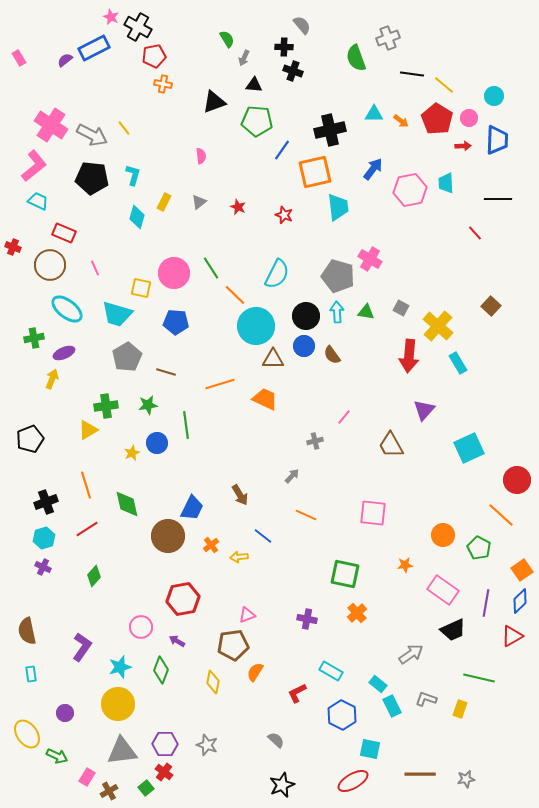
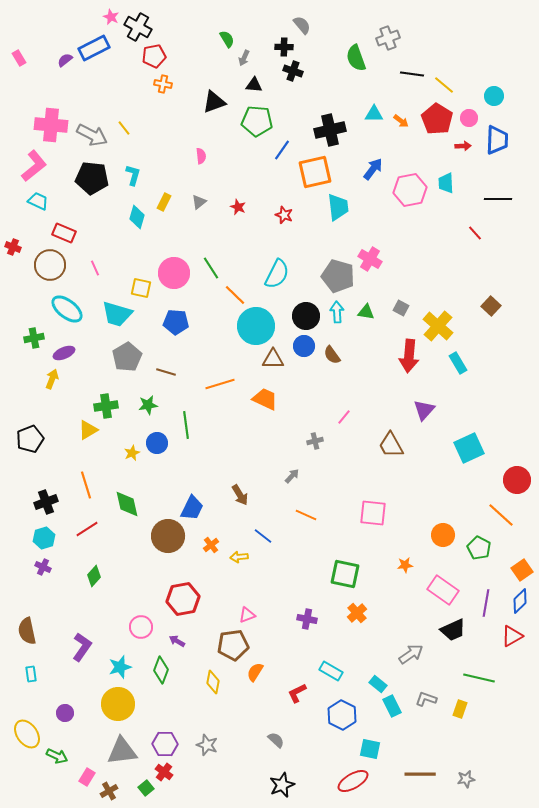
pink cross at (51, 125): rotated 28 degrees counterclockwise
